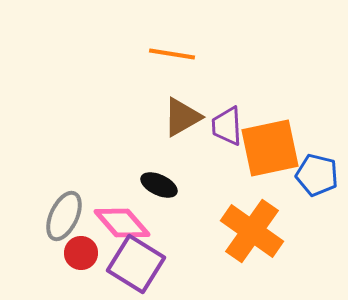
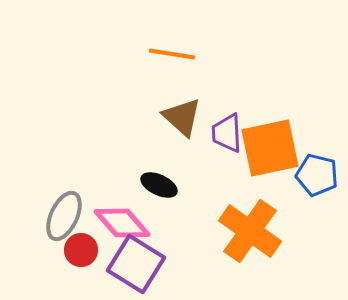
brown triangle: rotated 48 degrees counterclockwise
purple trapezoid: moved 7 px down
orange cross: moved 2 px left
red circle: moved 3 px up
